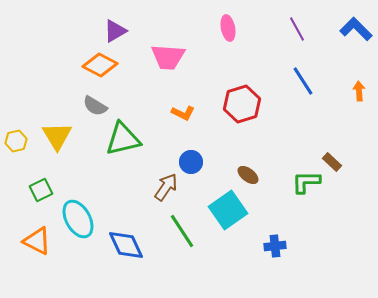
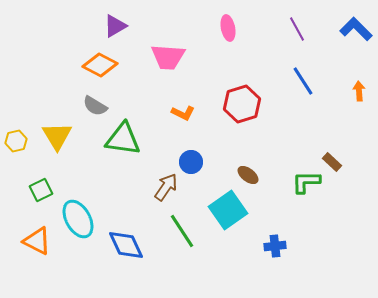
purple triangle: moved 5 px up
green triangle: rotated 21 degrees clockwise
